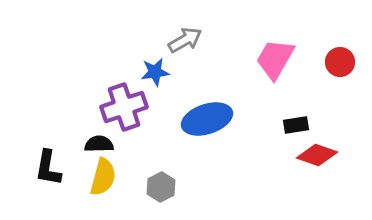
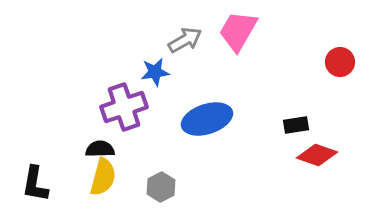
pink trapezoid: moved 37 px left, 28 px up
black semicircle: moved 1 px right, 5 px down
black L-shape: moved 13 px left, 16 px down
